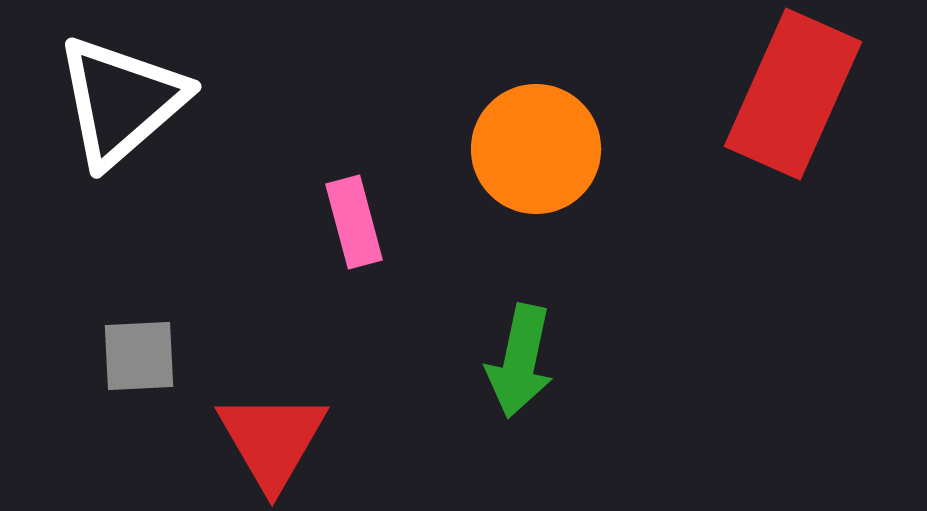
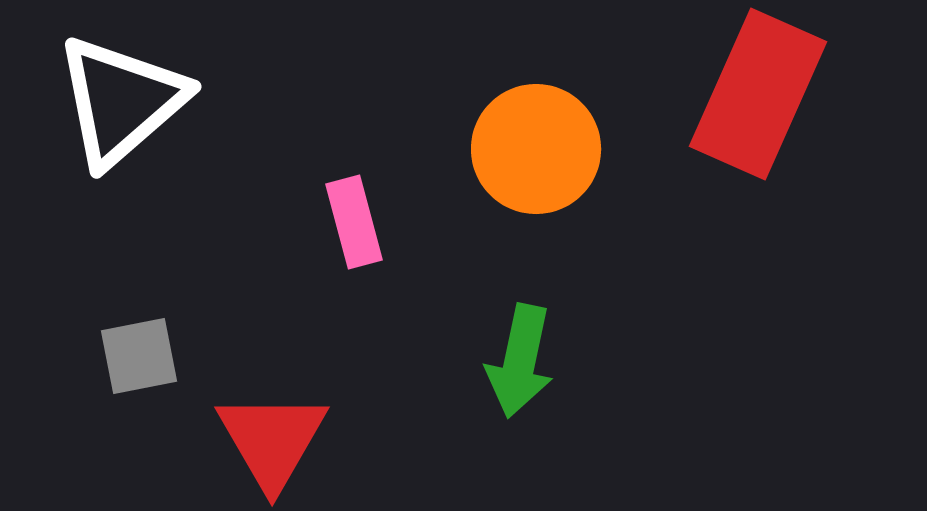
red rectangle: moved 35 px left
gray square: rotated 8 degrees counterclockwise
